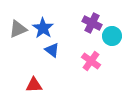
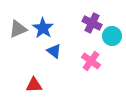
blue triangle: moved 2 px right, 1 px down
